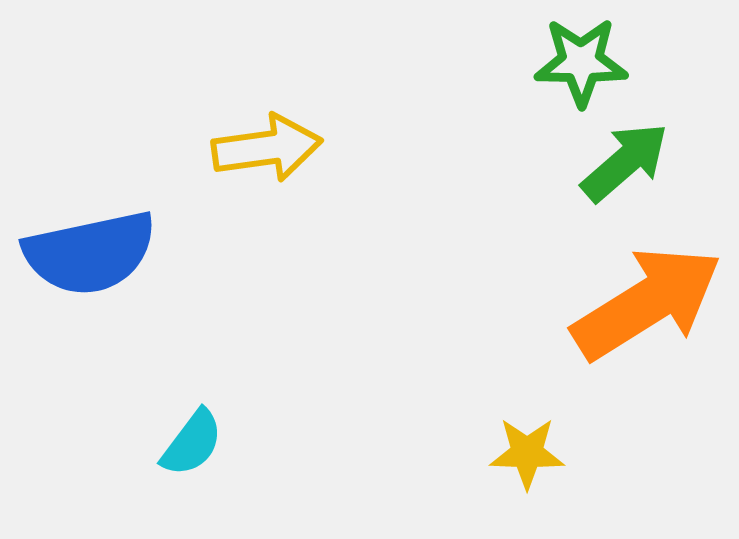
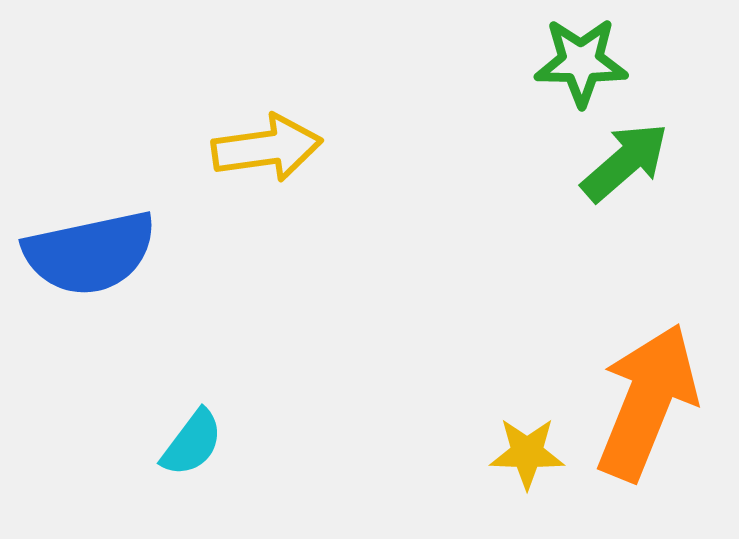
orange arrow: moved 99 px down; rotated 36 degrees counterclockwise
